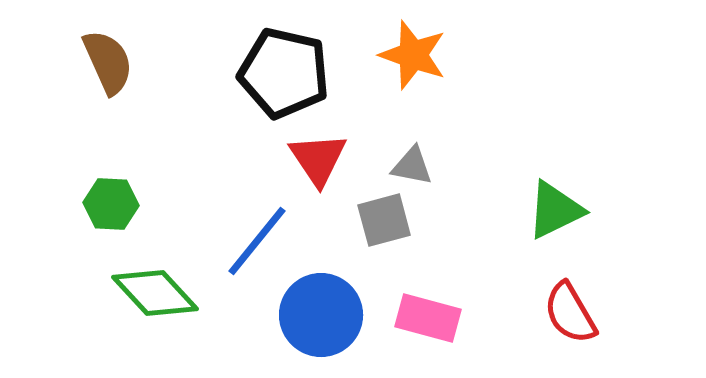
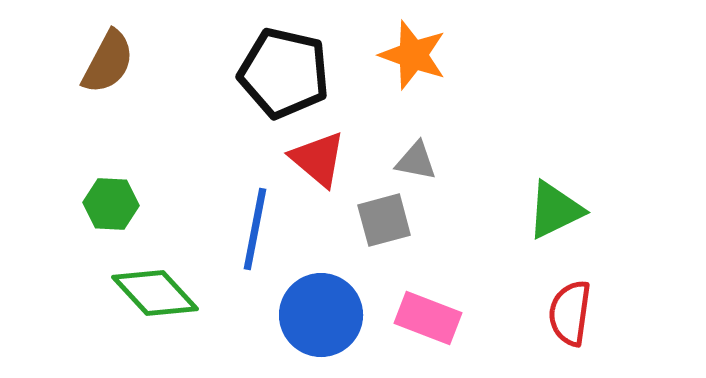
brown semicircle: rotated 52 degrees clockwise
red triangle: rotated 16 degrees counterclockwise
gray triangle: moved 4 px right, 5 px up
blue line: moved 2 px left, 12 px up; rotated 28 degrees counterclockwise
red semicircle: rotated 38 degrees clockwise
pink rectangle: rotated 6 degrees clockwise
